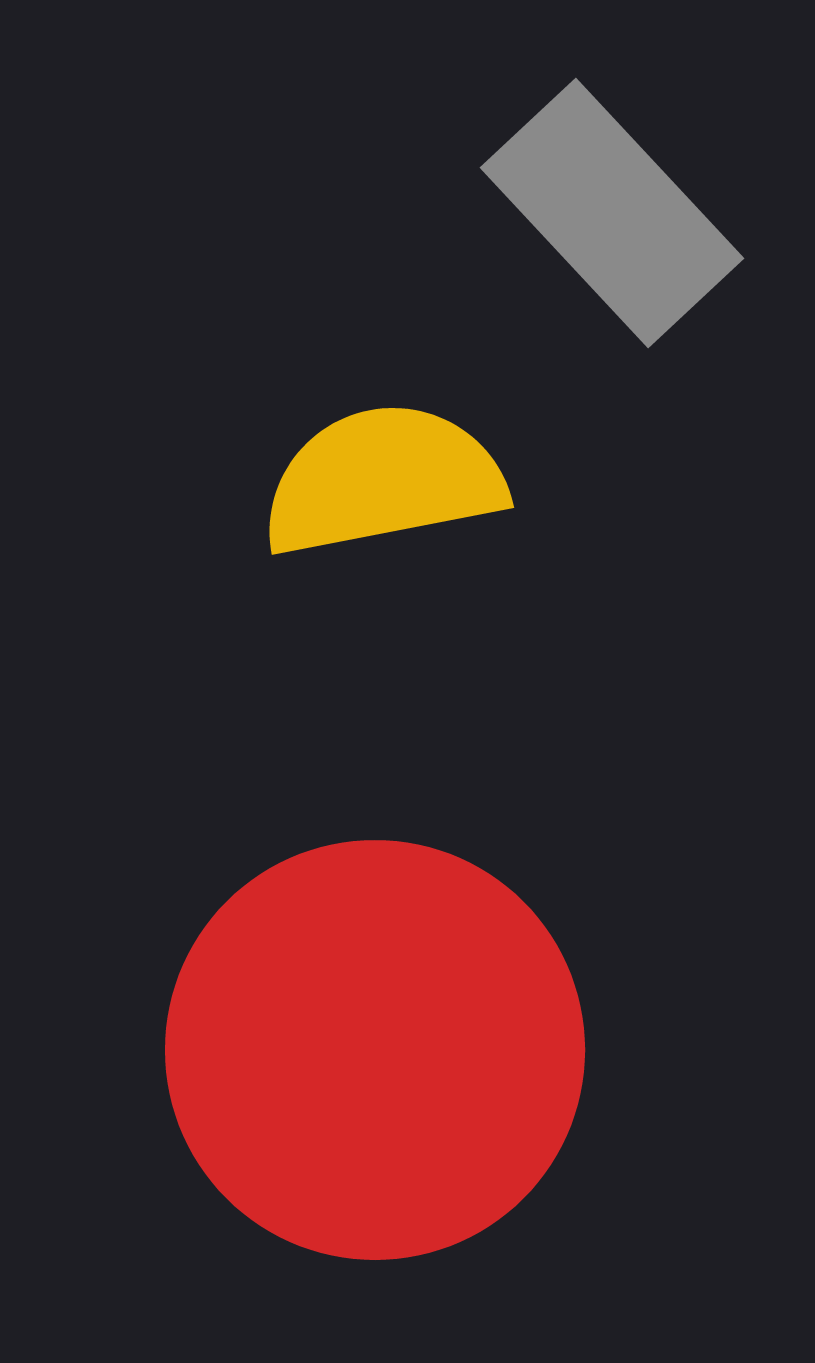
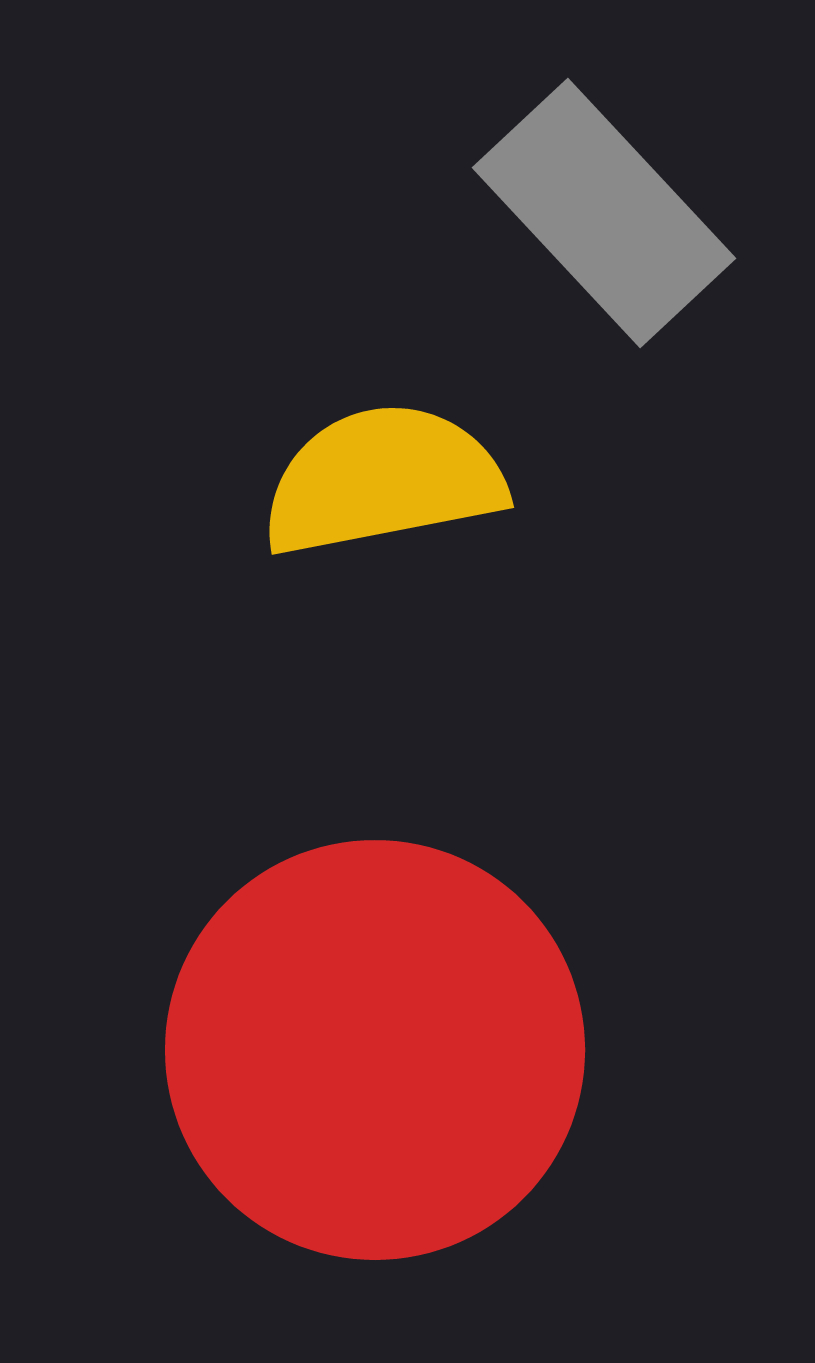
gray rectangle: moved 8 px left
